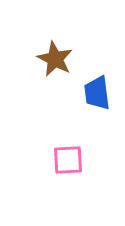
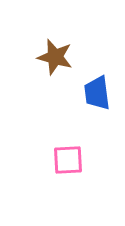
brown star: moved 2 px up; rotated 12 degrees counterclockwise
